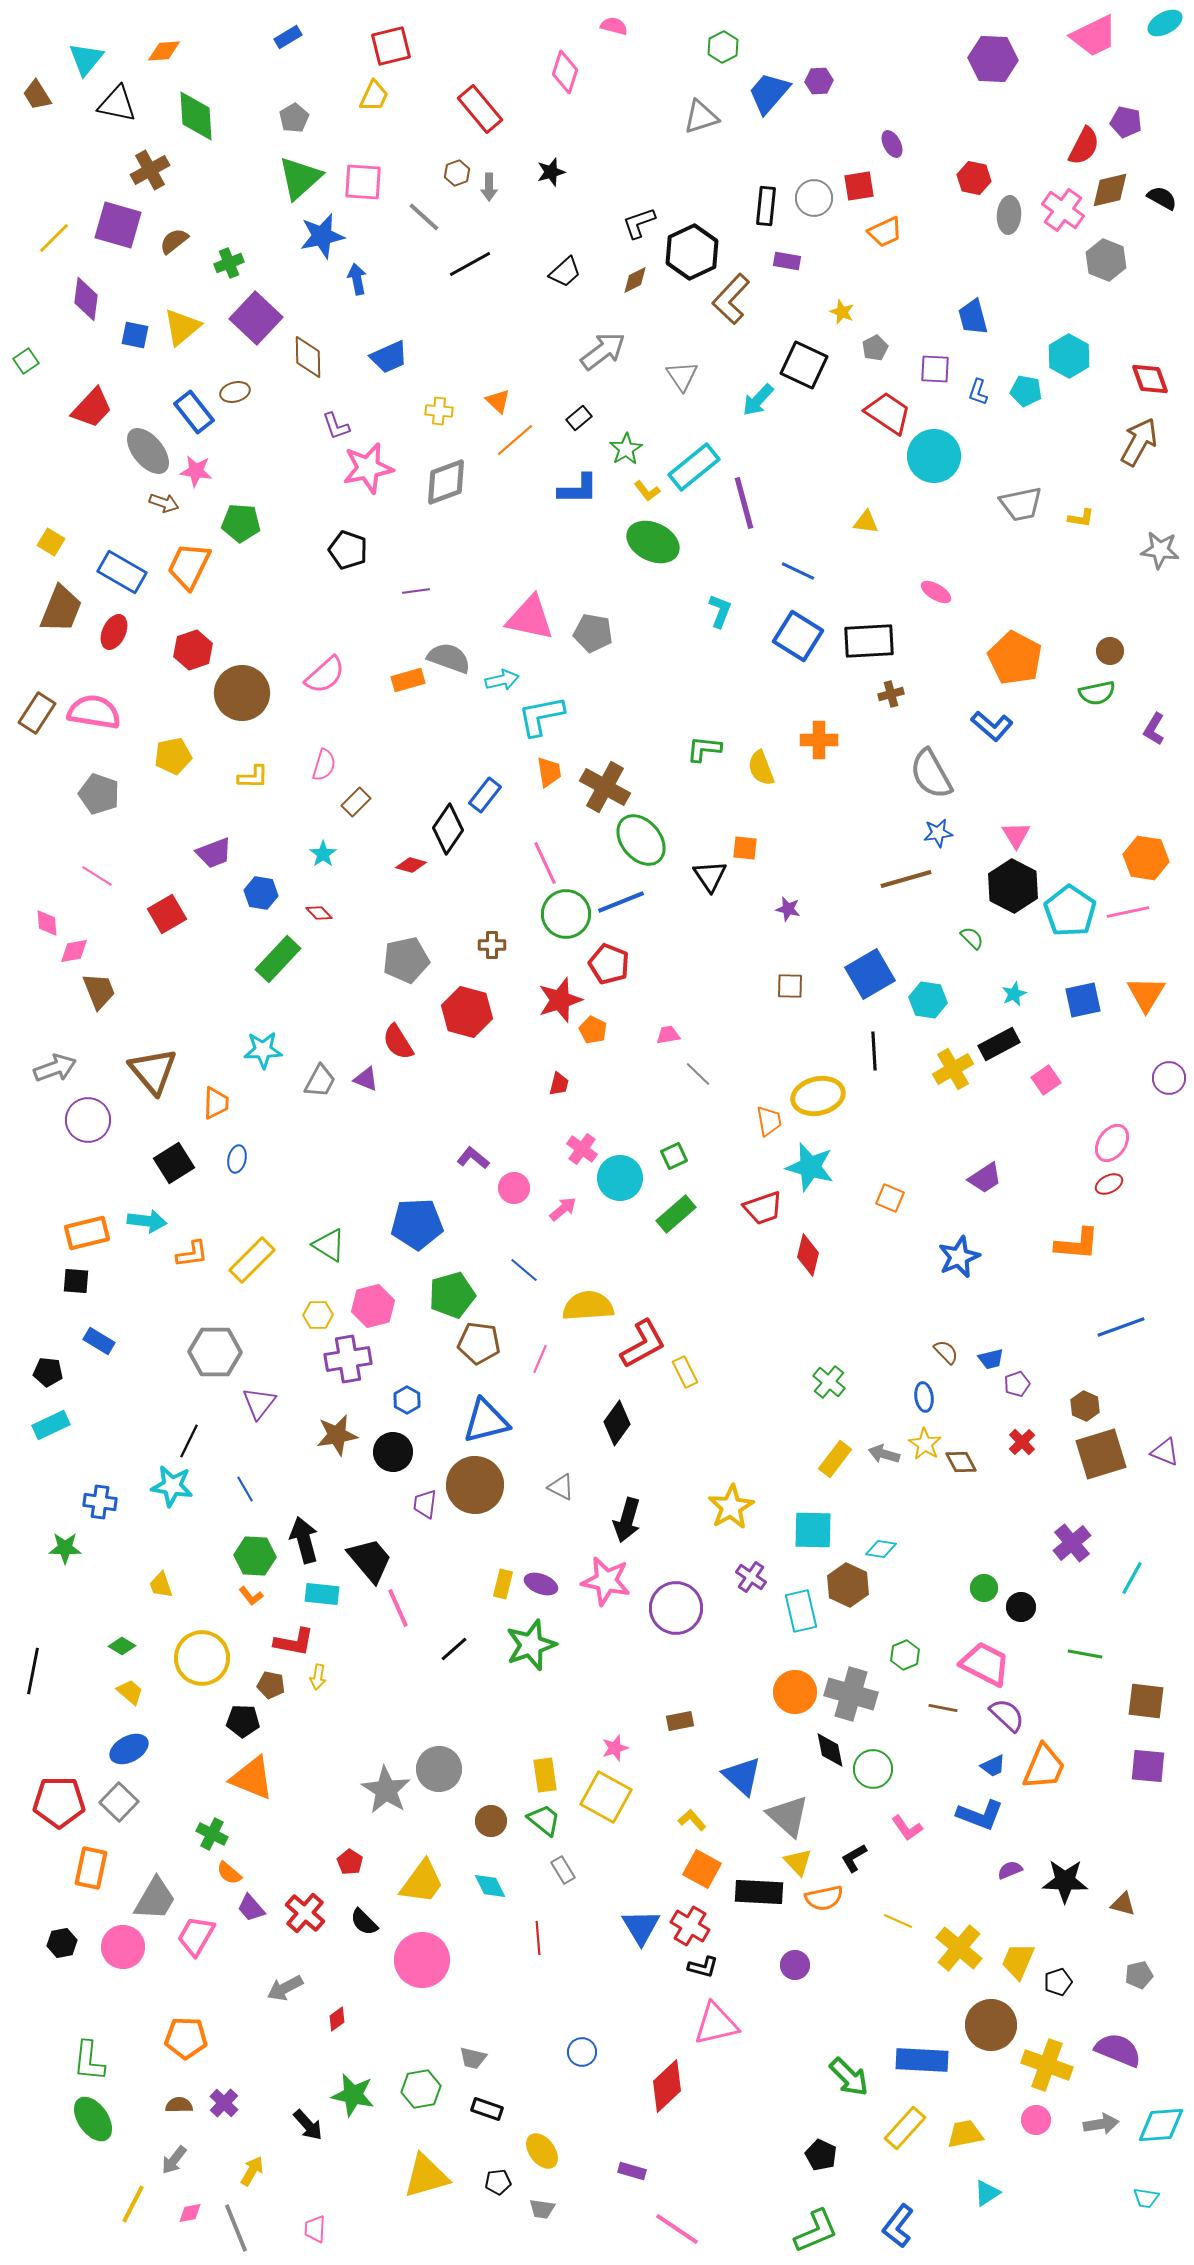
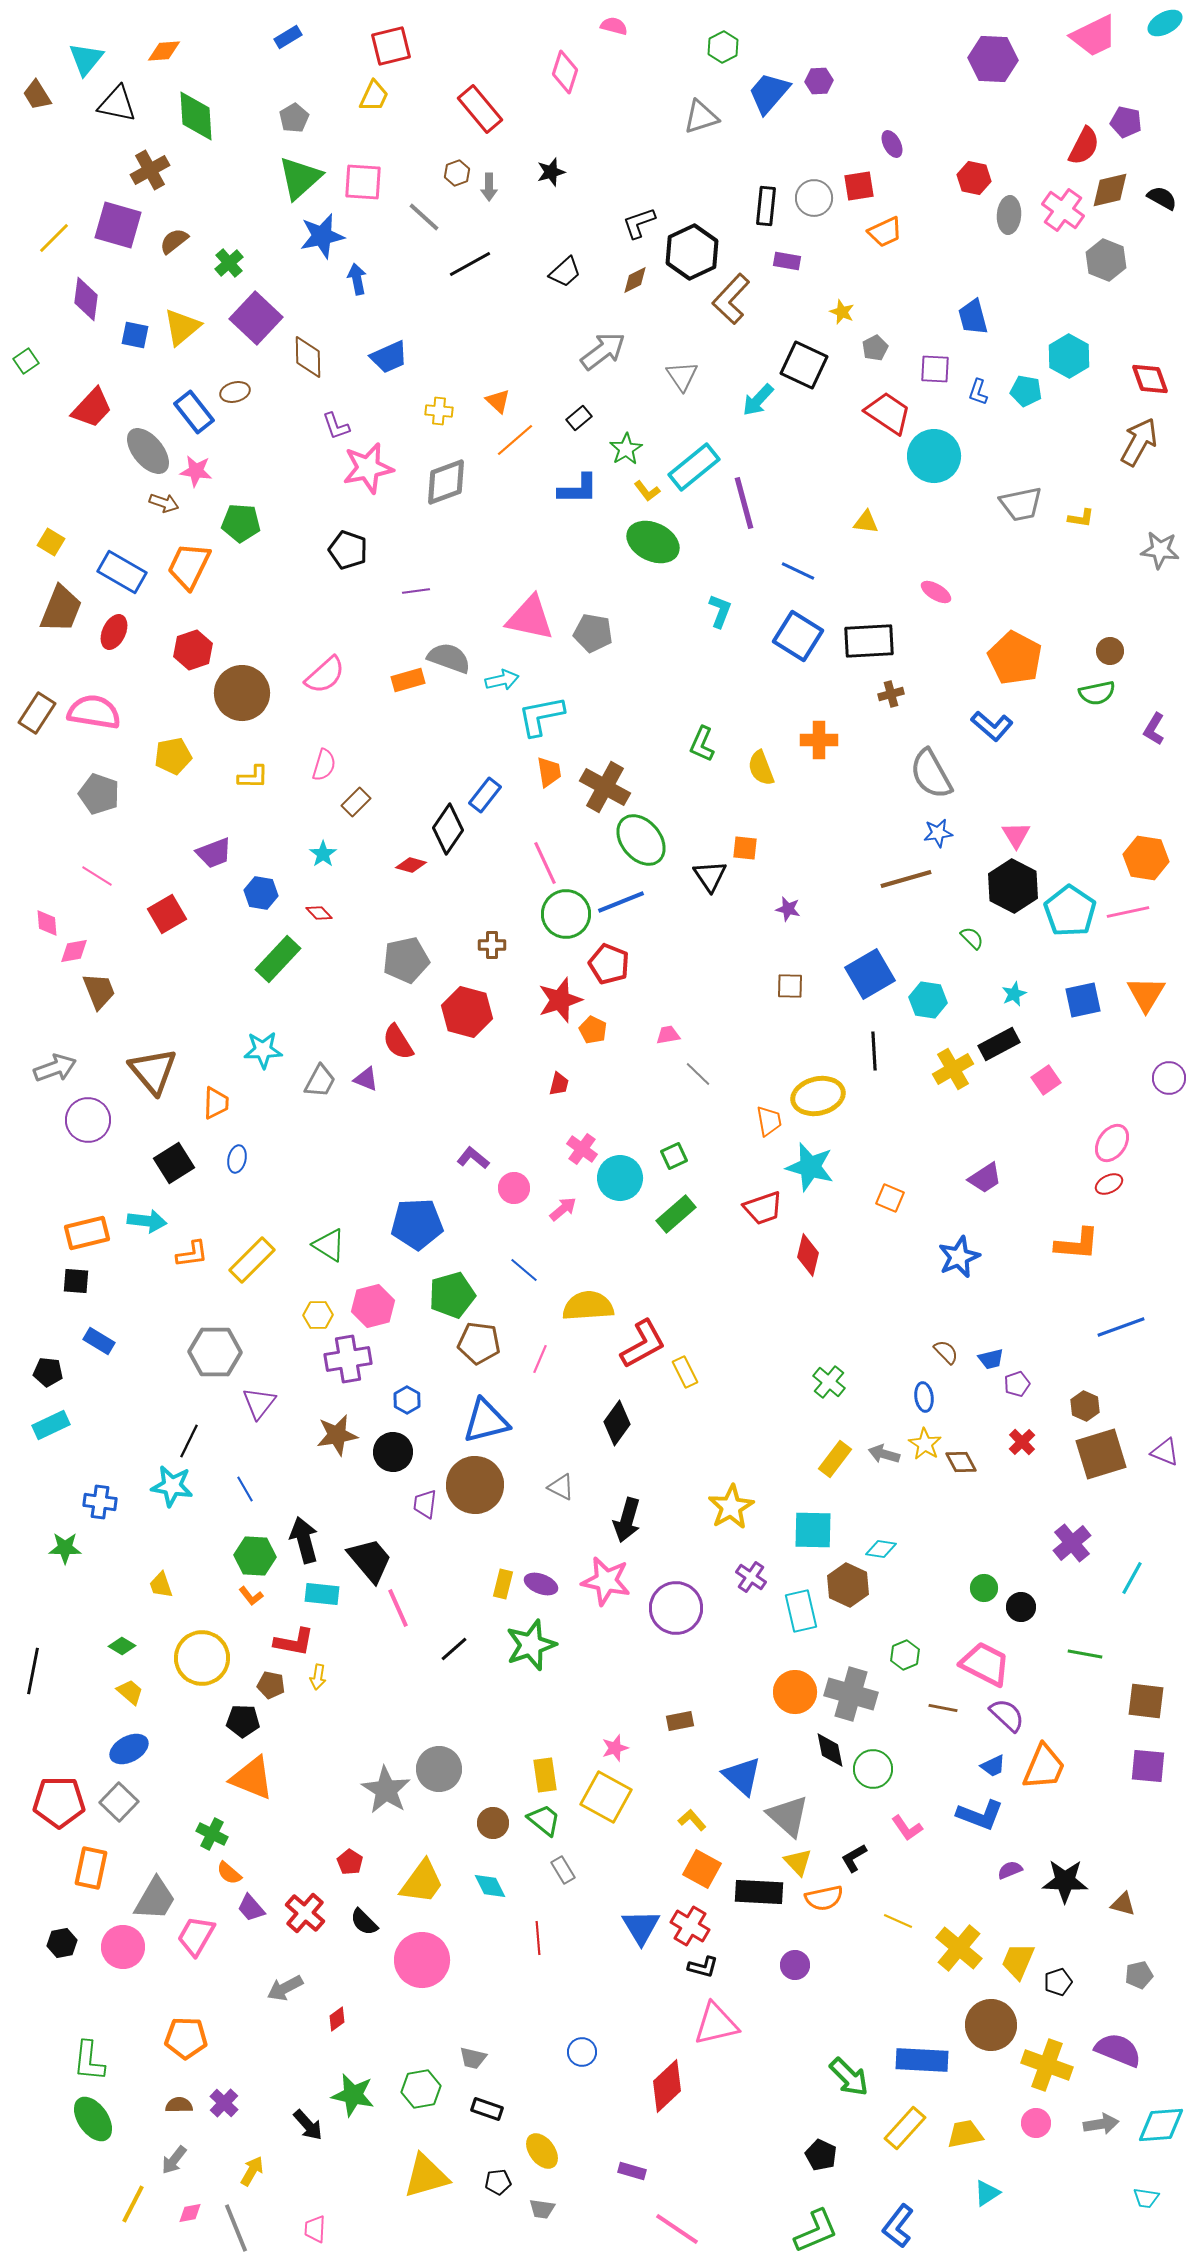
green cross at (229, 263): rotated 20 degrees counterclockwise
green L-shape at (704, 749): moved 2 px left, 5 px up; rotated 72 degrees counterclockwise
brown circle at (491, 1821): moved 2 px right, 2 px down
pink circle at (1036, 2120): moved 3 px down
